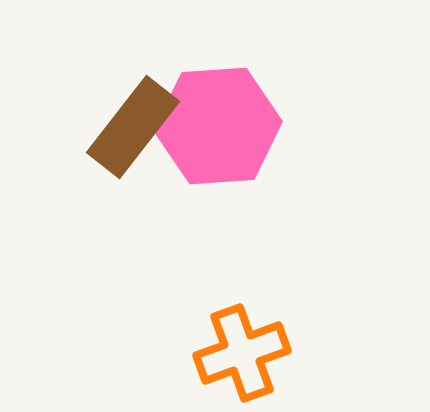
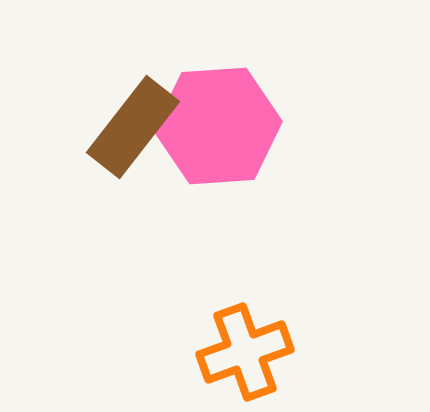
orange cross: moved 3 px right, 1 px up
